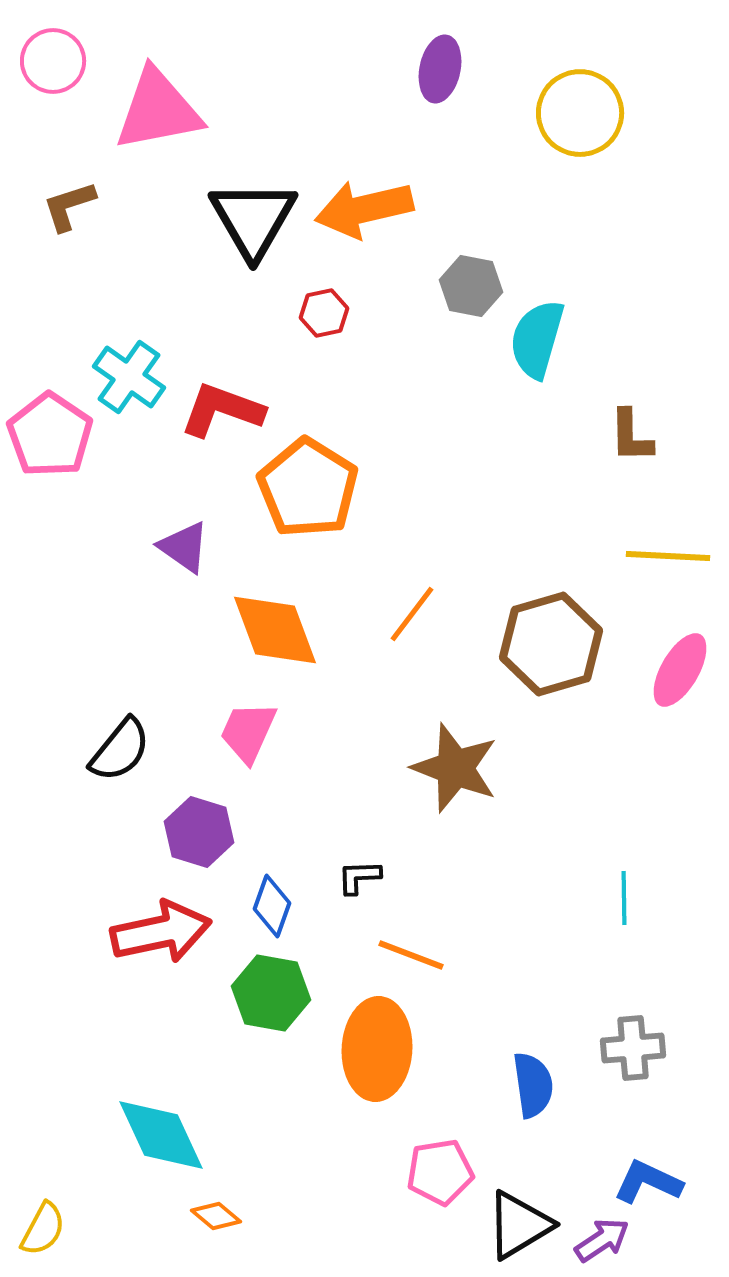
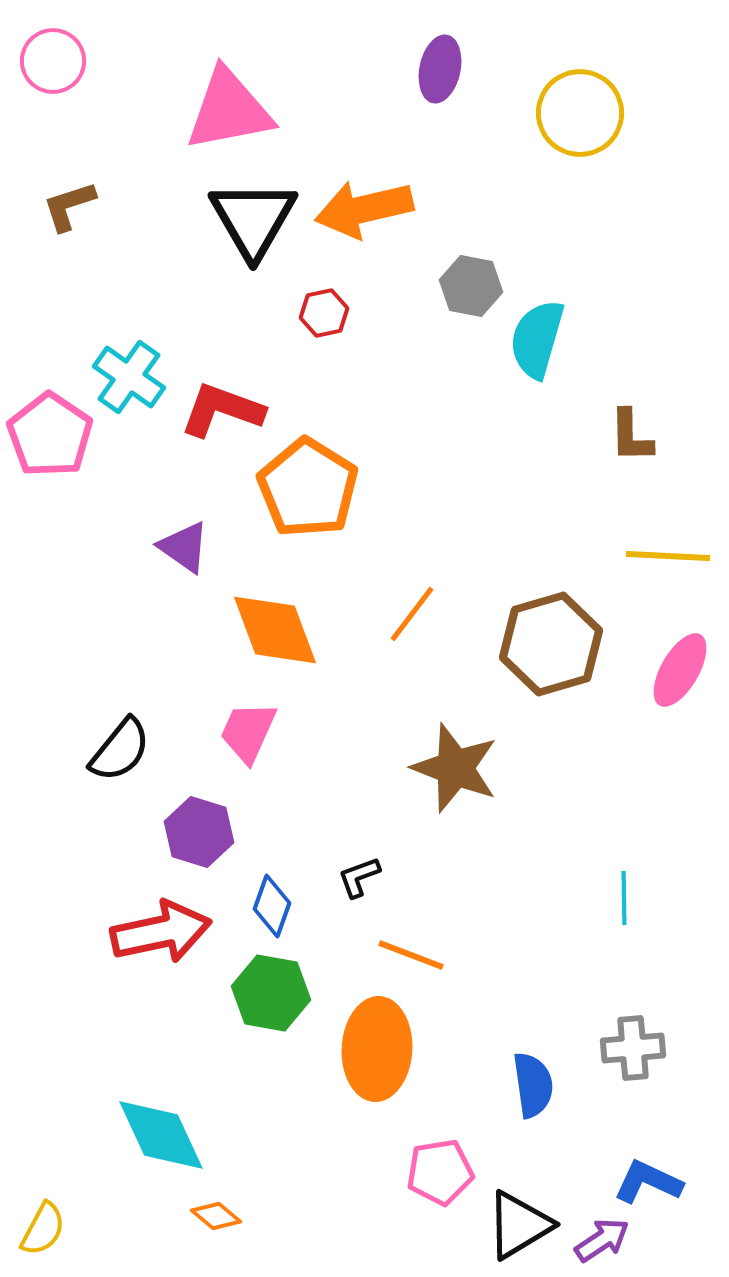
pink triangle at (158, 110): moved 71 px right
black L-shape at (359, 877): rotated 18 degrees counterclockwise
